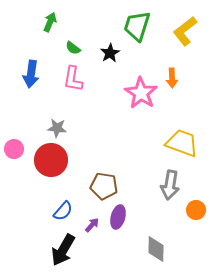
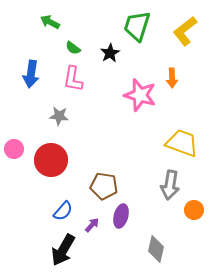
green arrow: rotated 84 degrees counterclockwise
pink star: moved 1 px left, 2 px down; rotated 16 degrees counterclockwise
gray star: moved 2 px right, 12 px up
orange circle: moved 2 px left
purple ellipse: moved 3 px right, 1 px up
gray diamond: rotated 12 degrees clockwise
